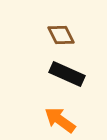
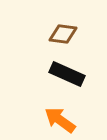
brown diamond: moved 2 px right, 1 px up; rotated 56 degrees counterclockwise
